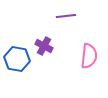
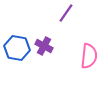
purple line: moved 3 px up; rotated 48 degrees counterclockwise
blue hexagon: moved 11 px up
